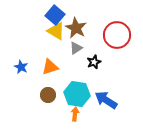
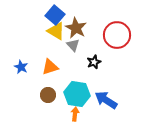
gray triangle: moved 3 px left, 3 px up; rotated 40 degrees counterclockwise
